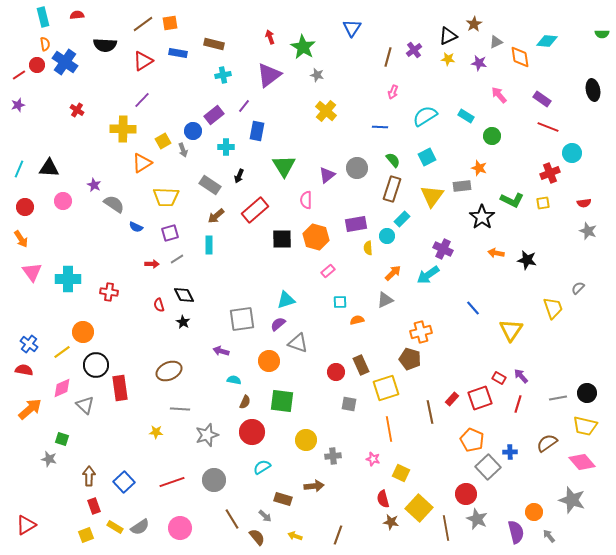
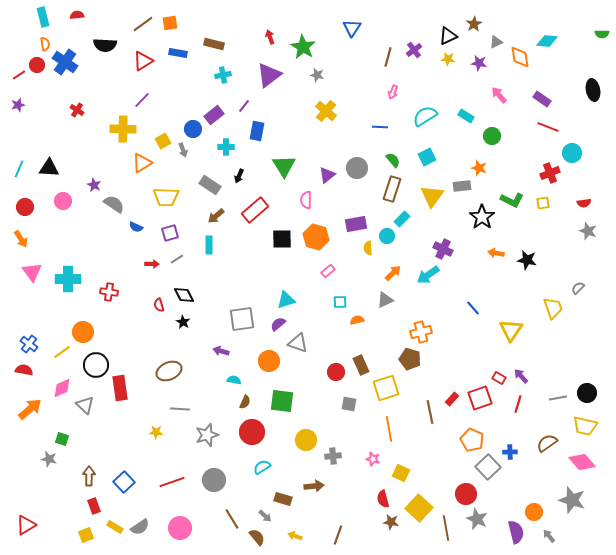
blue circle at (193, 131): moved 2 px up
